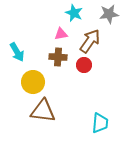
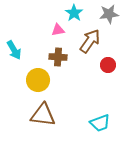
cyan star: rotated 12 degrees clockwise
pink triangle: moved 3 px left, 4 px up
cyan arrow: moved 3 px left, 2 px up
red circle: moved 24 px right
yellow circle: moved 5 px right, 2 px up
brown triangle: moved 4 px down
cyan trapezoid: rotated 65 degrees clockwise
